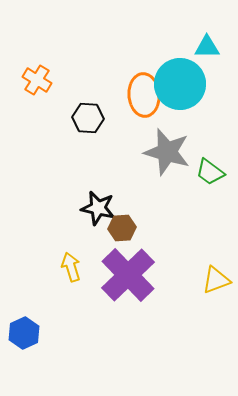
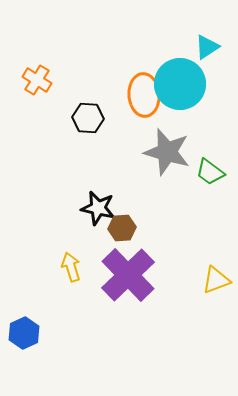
cyan triangle: rotated 32 degrees counterclockwise
